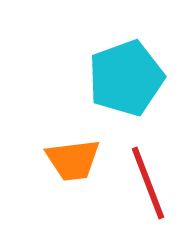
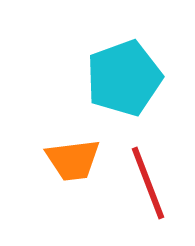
cyan pentagon: moved 2 px left
